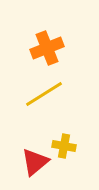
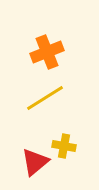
orange cross: moved 4 px down
yellow line: moved 1 px right, 4 px down
